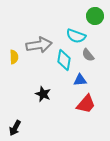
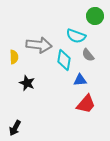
gray arrow: rotated 15 degrees clockwise
black star: moved 16 px left, 11 px up
